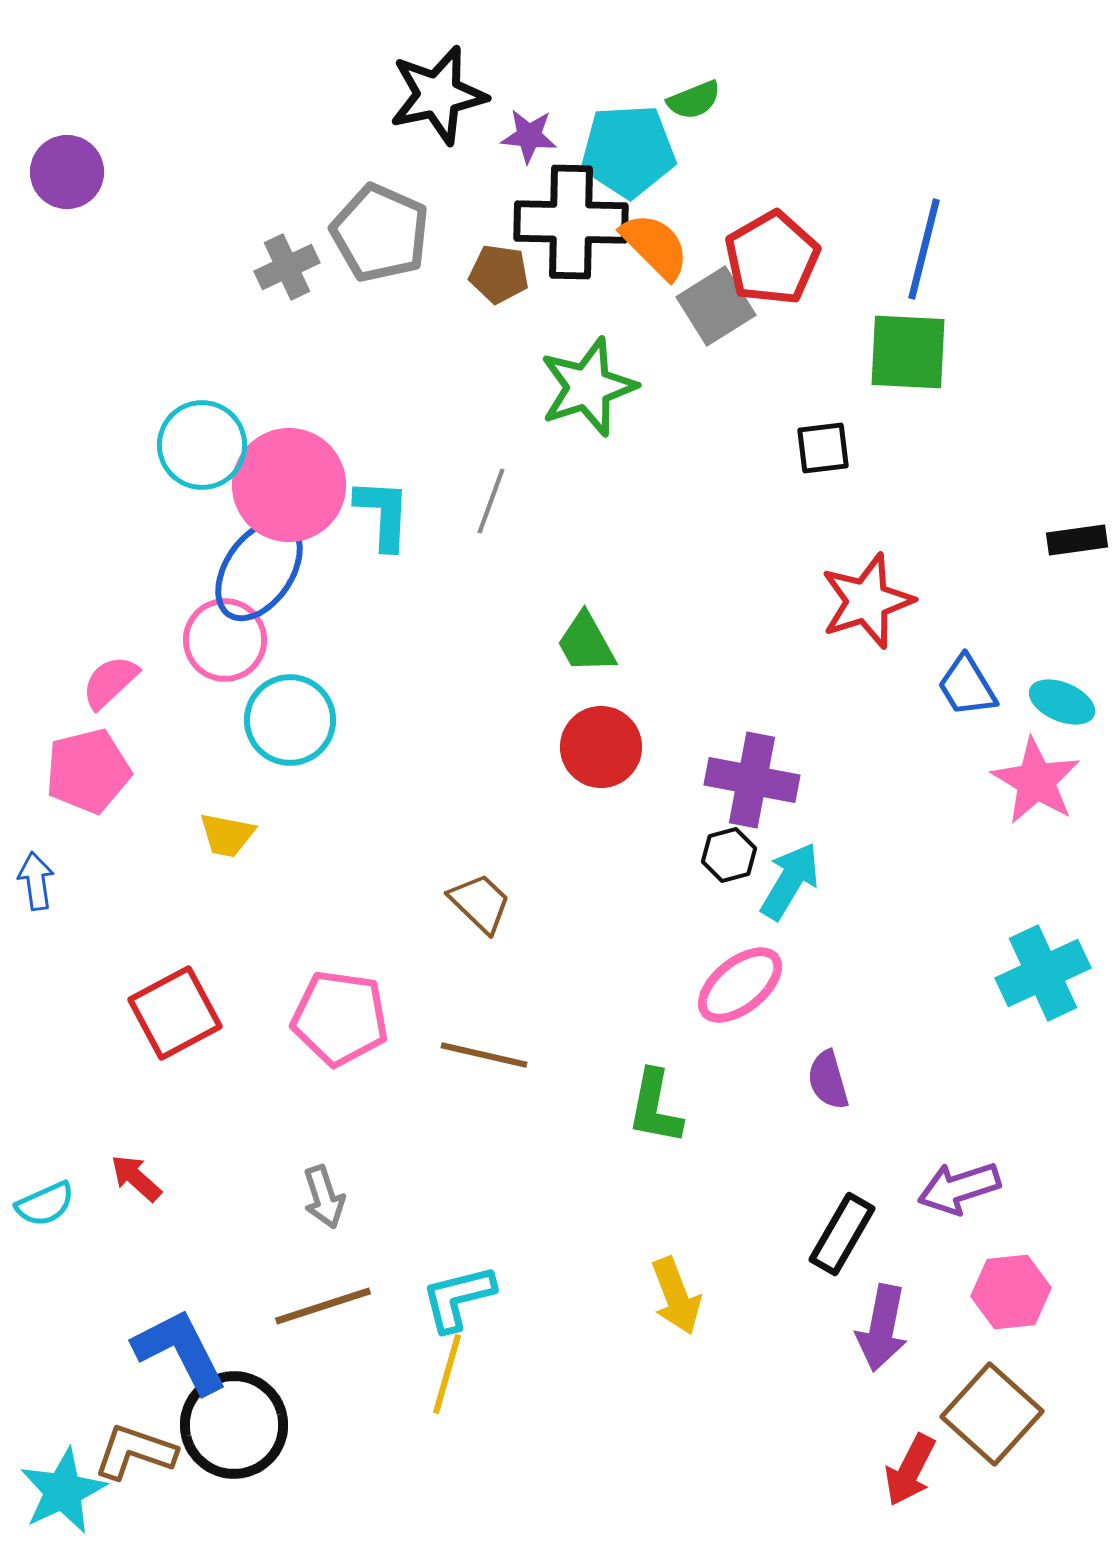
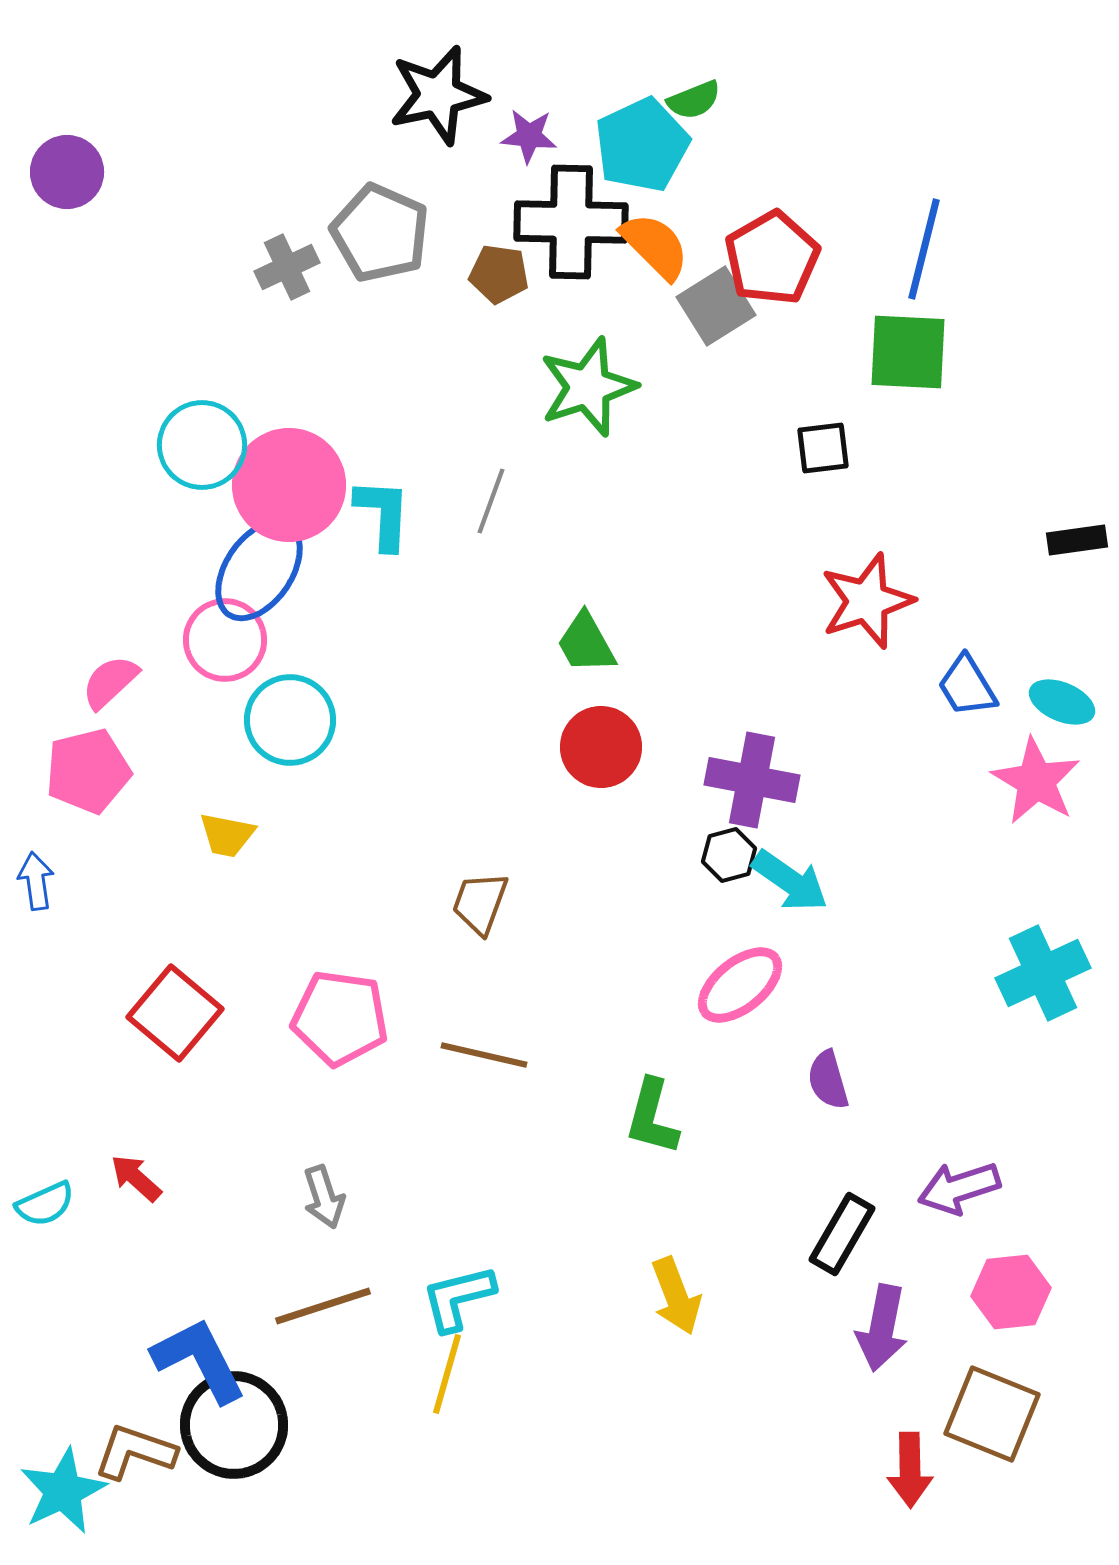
cyan pentagon at (628, 151): moved 14 px right, 6 px up; rotated 22 degrees counterclockwise
cyan arrow at (790, 881): rotated 94 degrees clockwise
brown trapezoid at (480, 903): rotated 114 degrees counterclockwise
red square at (175, 1013): rotated 22 degrees counterclockwise
green L-shape at (655, 1107): moved 3 px left, 10 px down; rotated 4 degrees clockwise
blue L-shape at (180, 1351): moved 19 px right, 9 px down
brown square at (992, 1414): rotated 20 degrees counterclockwise
red arrow at (910, 1470): rotated 28 degrees counterclockwise
